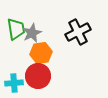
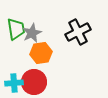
red circle: moved 4 px left, 6 px down
